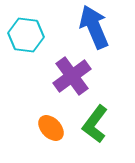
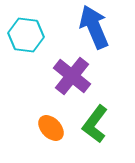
purple cross: rotated 15 degrees counterclockwise
